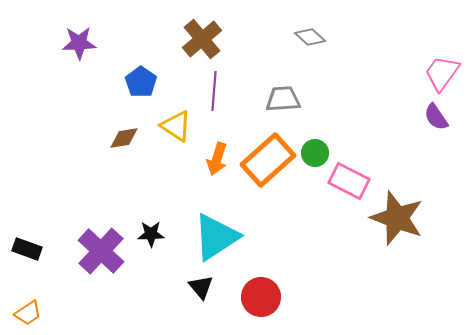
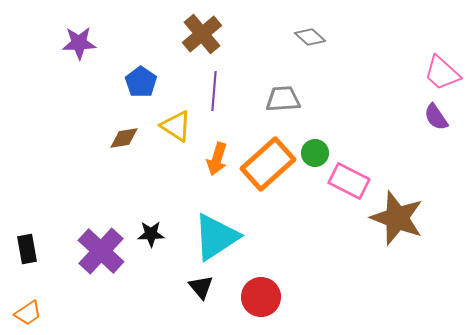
brown cross: moved 5 px up
pink trapezoid: rotated 84 degrees counterclockwise
orange rectangle: moved 4 px down
black rectangle: rotated 60 degrees clockwise
